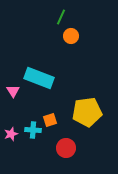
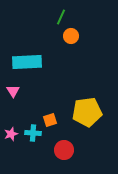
cyan rectangle: moved 12 px left, 16 px up; rotated 24 degrees counterclockwise
cyan cross: moved 3 px down
red circle: moved 2 px left, 2 px down
